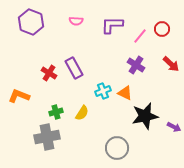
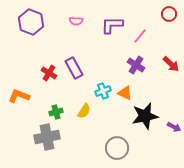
red circle: moved 7 px right, 15 px up
yellow semicircle: moved 2 px right, 2 px up
